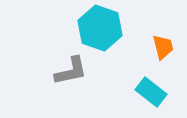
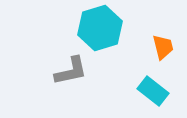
cyan hexagon: rotated 24 degrees clockwise
cyan rectangle: moved 2 px right, 1 px up
